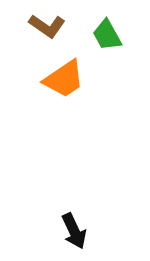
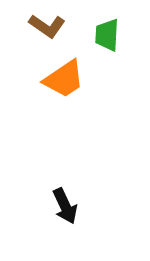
green trapezoid: rotated 32 degrees clockwise
black arrow: moved 9 px left, 25 px up
